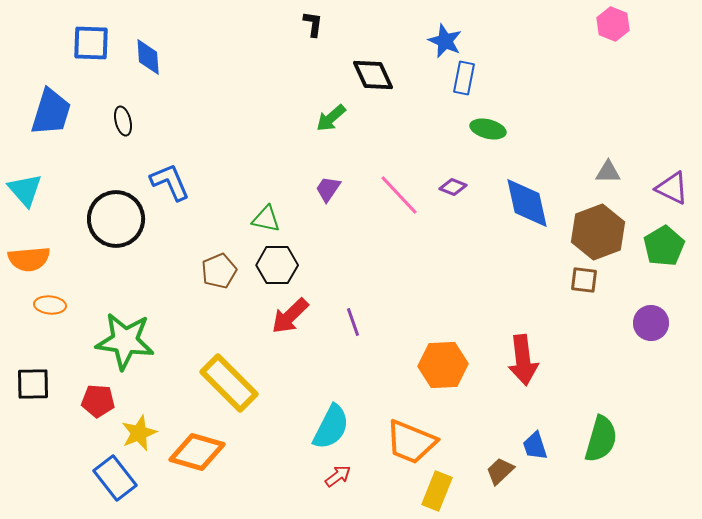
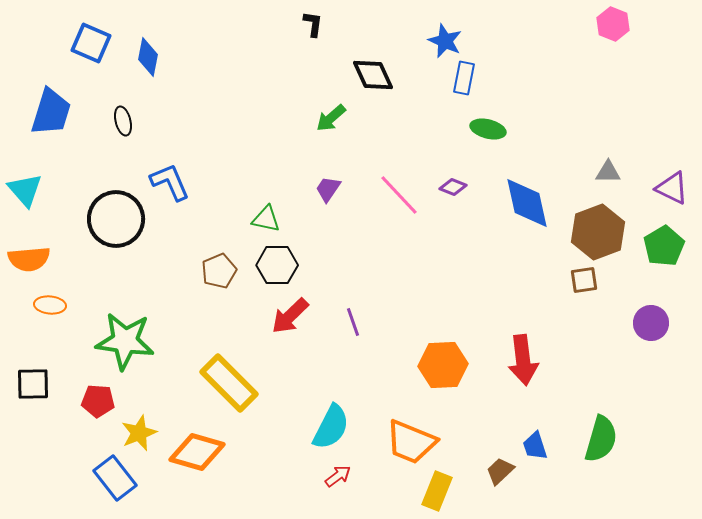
blue square at (91, 43): rotated 21 degrees clockwise
blue diamond at (148, 57): rotated 15 degrees clockwise
brown square at (584, 280): rotated 16 degrees counterclockwise
